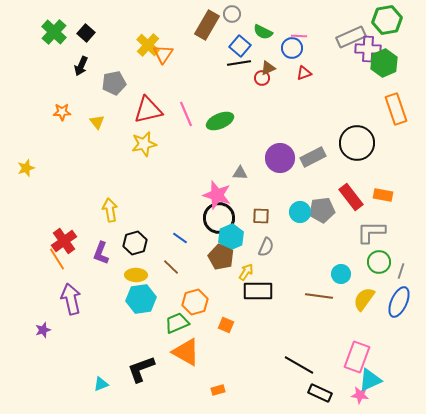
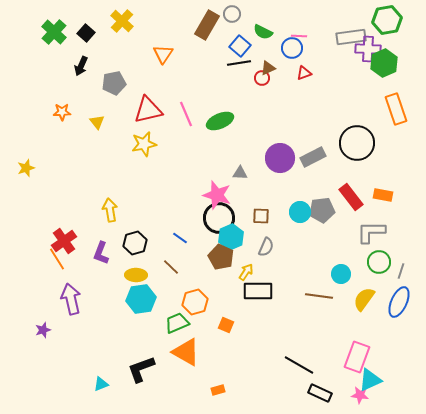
gray rectangle at (351, 37): rotated 16 degrees clockwise
yellow cross at (148, 45): moved 26 px left, 24 px up
